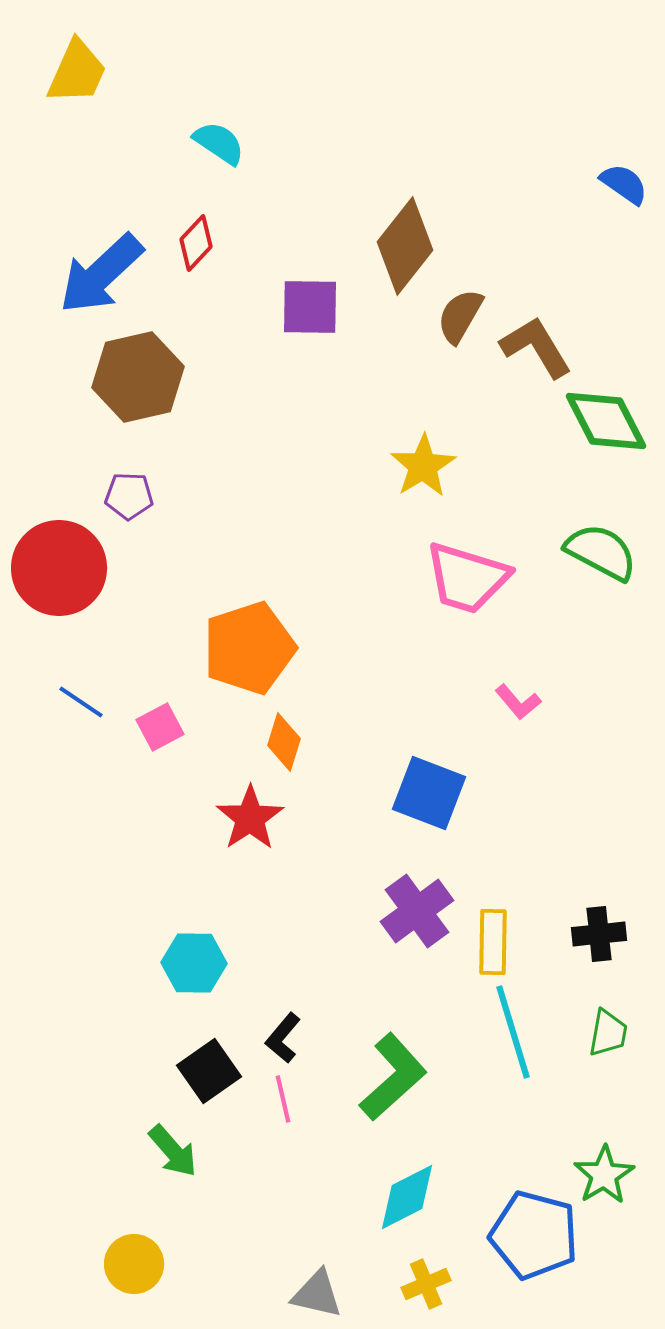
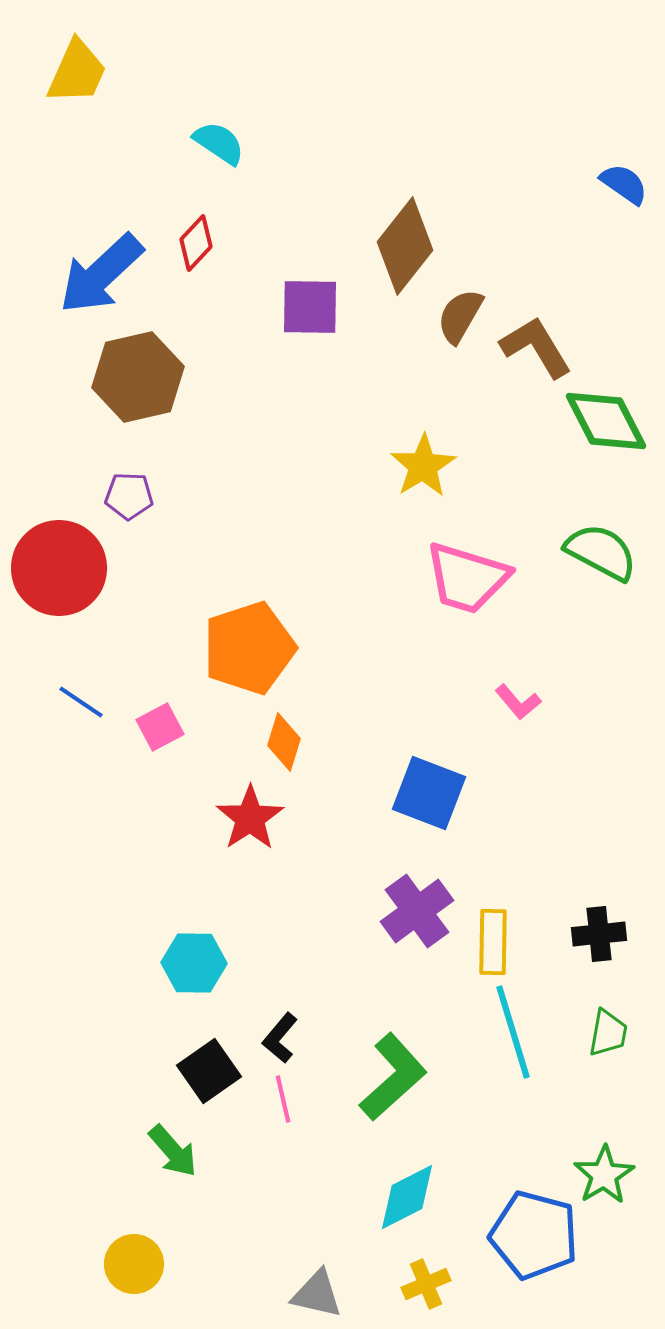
black L-shape: moved 3 px left
